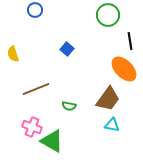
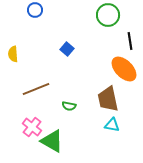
yellow semicircle: rotated 14 degrees clockwise
brown trapezoid: rotated 132 degrees clockwise
pink cross: rotated 18 degrees clockwise
